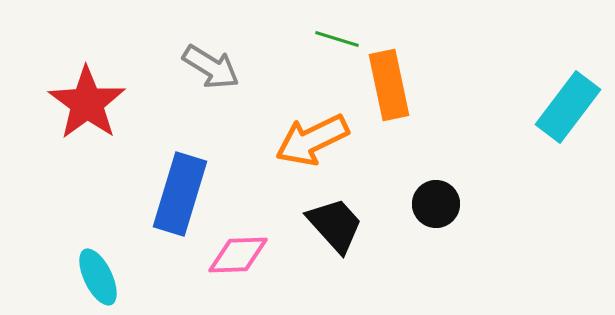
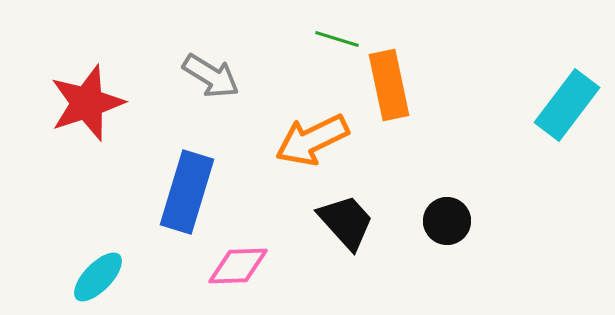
gray arrow: moved 9 px down
red star: rotated 18 degrees clockwise
cyan rectangle: moved 1 px left, 2 px up
blue rectangle: moved 7 px right, 2 px up
black circle: moved 11 px right, 17 px down
black trapezoid: moved 11 px right, 3 px up
pink diamond: moved 11 px down
cyan ellipse: rotated 70 degrees clockwise
